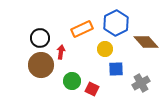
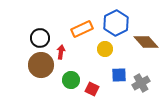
blue square: moved 3 px right, 6 px down
green circle: moved 1 px left, 1 px up
